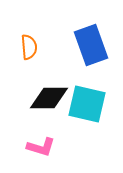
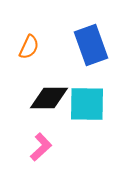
orange semicircle: rotated 30 degrees clockwise
cyan square: rotated 12 degrees counterclockwise
pink L-shape: rotated 60 degrees counterclockwise
